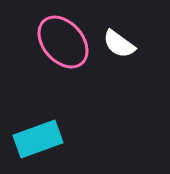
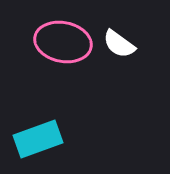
pink ellipse: rotated 38 degrees counterclockwise
